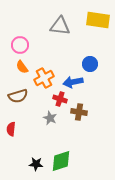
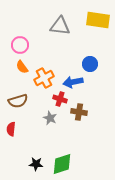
brown semicircle: moved 5 px down
green diamond: moved 1 px right, 3 px down
